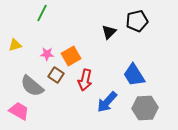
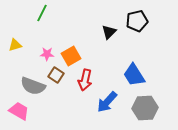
gray semicircle: moved 1 px right; rotated 20 degrees counterclockwise
